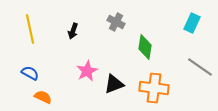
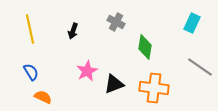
blue semicircle: moved 1 px right, 1 px up; rotated 30 degrees clockwise
